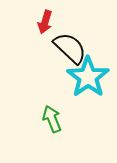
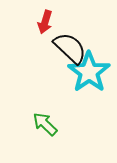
cyan star: moved 1 px right, 5 px up
green arrow: moved 7 px left, 5 px down; rotated 24 degrees counterclockwise
